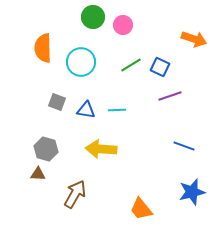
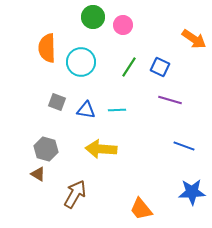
orange arrow: rotated 15 degrees clockwise
orange semicircle: moved 4 px right
green line: moved 2 px left, 2 px down; rotated 25 degrees counterclockwise
purple line: moved 4 px down; rotated 35 degrees clockwise
brown triangle: rotated 28 degrees clockwise
blue star: rotated 12 degrees clockwise
